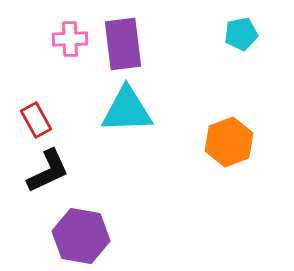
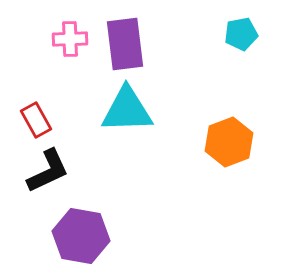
purple rectangle: moved 2 px right
